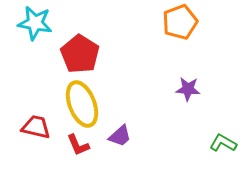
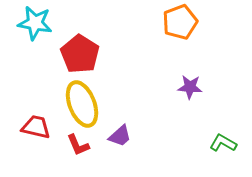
purple star: moved 2 px right, 2 px up
